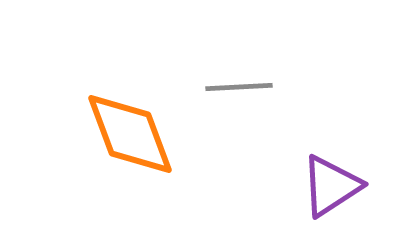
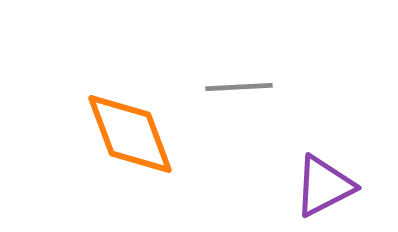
purple triangle: moved 7 px left; rotated 6 degrees clockwise
